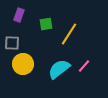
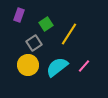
green square: rotated 24 degrees counterclockwise
gray square: moved 22 px right; rotated 35 degrees counterclockwise
yellow circle: moved 5 px right, 1 px down
cyan semicircle: moved 2 px left, 2 px up
